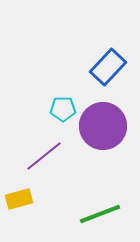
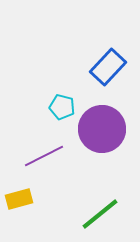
cyan pentagon: moved 1 px left, 2 px up; rotated 15 degrees clockwise
purple circle: moved 1 px left, 3 px down
purple line: rotated 12 degrees clockwise
green line: rotated 18 degrees counterclockwise
